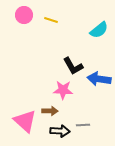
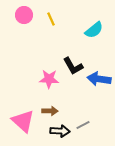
yellow line: moved 1 px up; rotated 48 degrees clockwise
cyan semicircle: moved 5 px left
pink star: moved 14 px left, 11 px up
pink triangle: moved 2 px left
gray line: rotated 24 degrees counterclockwise
